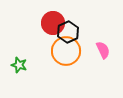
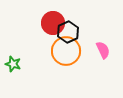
green star: moved 6 px left, 1 px up
